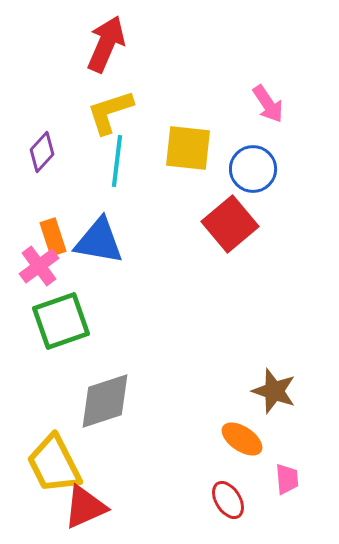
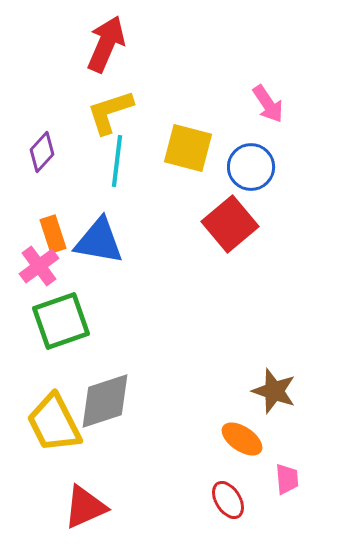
yellow square: rotated 9 degrees clockwise
blue circle: moved 2 px left, 2 px up
orange rectangle: moved 3 px up
yellow trapezoid: moved 41 px up
